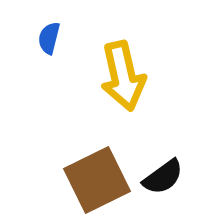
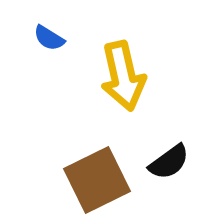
blue semicircle: rotated 72 degrees counterclockwise
black semicircle: moved 6 px right, 15 px up
